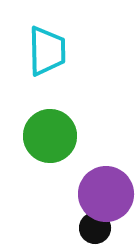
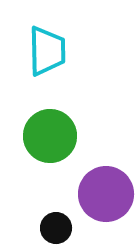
black circle: moved 39 px left
